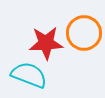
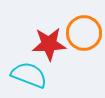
red star: moved 3 px right, 1 px down
